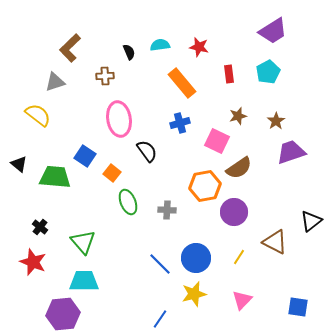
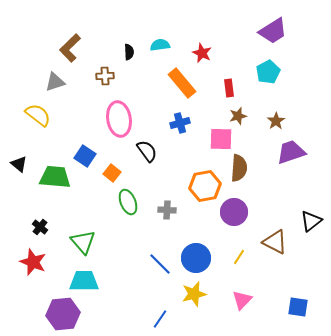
red star at (199, 47): moved 3 px right, 6 px down; rotated 12 degrees clockwise
black semicircle at (129, 52): rotated 21 degrees clockwise
red rectangle at (229, 74): moved 14 px down
pink square at (217, 141): moved 4 px right, 2 px up; rotated 25 degrees counterclockwise
brown semicircle at (239, 168): rotated 52 degrees counterclockwise
